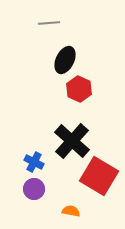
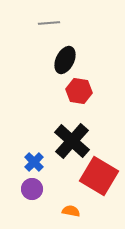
red hexagon: moved 2 px down; rotated 15 degrees counterclockwise
blue cross: rotated 18 degrees clockwise
purple circle: moved 2 px left
